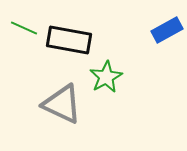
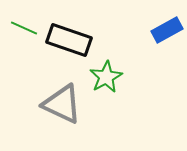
black rectangle: rotated 9 degrees clockwise
